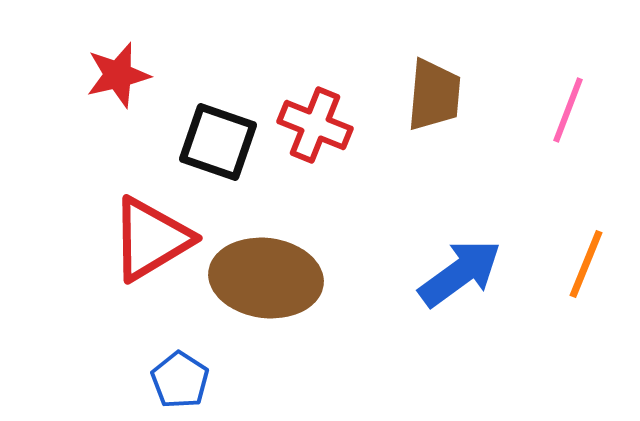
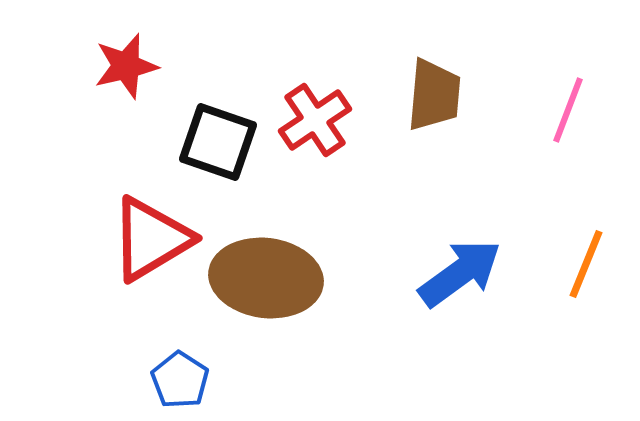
red star: moved 8 px right, 9 px up
red cross: moved 5 px up; rotated 34 degrees clockwise
